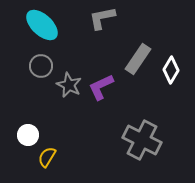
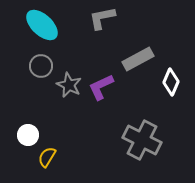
gray rectangle: rotated 28 degrees clockwise
white diamond: moved 12 px down; rotated 8 degrees counterclockwise
